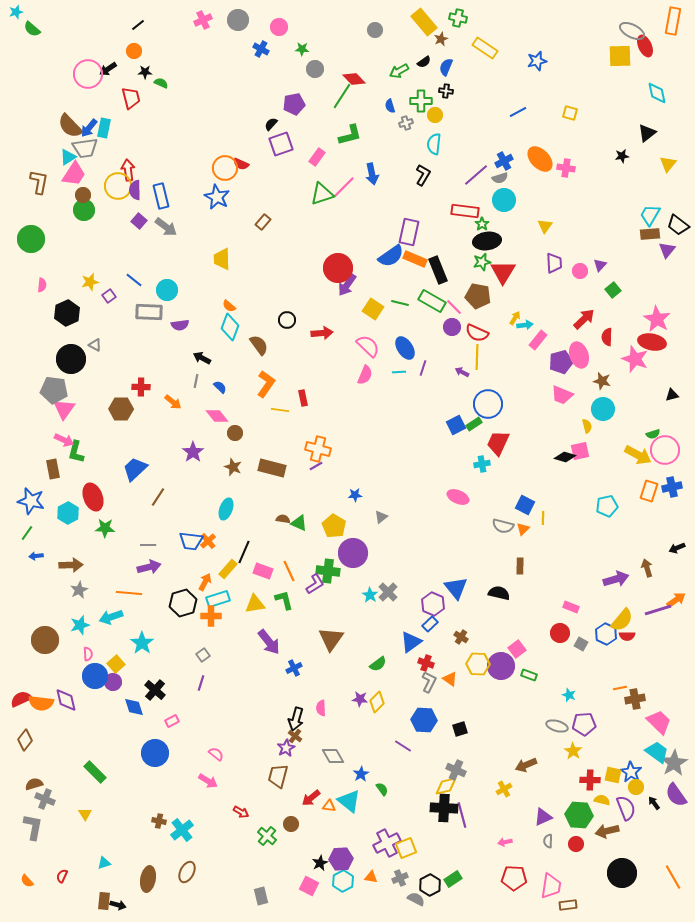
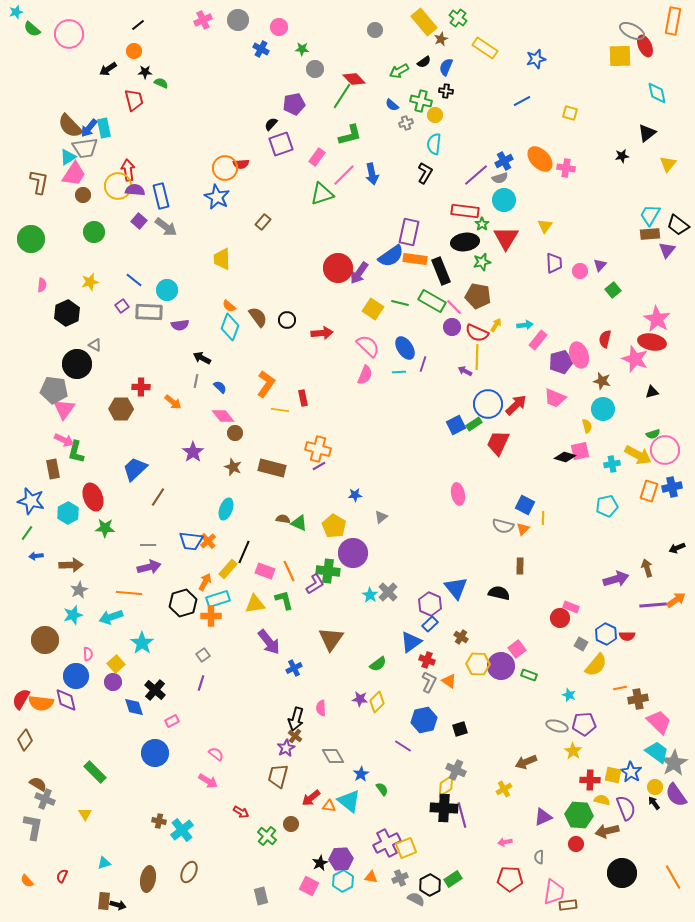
green cross at (458, 18): rotated 24 degrees clockwise
blue star at (537, 61): moved 1 px left, 2 px up
pink circle at (88, 74): moved 19 px left, 40 px up
red trapezoid at (131, 98): moved 3 px right, 2 px down
green cross at (421, 101): rotated 15 degrees clockwise
blue semicircle at (390, 106): moved 2 px right, 1 px up; rotated 32 degrees counterclockwise
blue line at (518, 112): moved 4 px right, 11 px up
cyan rectangle at (104, 128): rotated 24 degrees counterclockwise
red semicircle at (241, 164): rotated 28 degrees counterclockwise
black L-shape at (423, 175): moved 2 px right, 2 px up
pink line at (344, 187): moved 12 px up
purple semicircle at (135, 190): rotated 96 degrees clockwise
green circle at (84, 210): moved 10 px right, 22 px down
black ellipse at (487, 241): moved 22 px left, 1 px down
orange rectangle at (415, 259): rotated 15 degrees counterclockwise
black rectangle at (438, 270): moved 3 px right, 1 px down
red triangle at (503, 272): moved 3 px right, 34 px up
purple arrow at (347, 285): moved 12 px right, 12 px up
purple square at (109, 296): moved 13 px right, 10 px down
yellow arrow at (515, 318): moved 19 px left, 7 px down
red arrow at (584, 319): moved 68 px left, 86 px down
red semicircle at (607, 337): moved 2 px left, 2 px down; rotated 12 degrees clockwise
brown semicircle at (259, 345): moved 1 px left, 28 px up
black circle at (71, 359): moved 6 px right, 5 px down
purple line at (423, 368): moved 4 px up
purple arrow at (462, 372): moved 3 px right, 1 px up
pink trapezoid at (562, 395): moved 7 px left, 3 px down
black triangle at (672, 395): moved 20 px left, 3 px up
pink diamond at (217, 416): moved 6 px right
cyan cross at (482, 464): moved 130 px right
purple line at (316, 466): moved 3 px right
pink ellipse at (458, 497): moved 3 px up; rotated 55 degrees clockwise
pink rectangle at (263, 571): moved 2 px right
purple hexagon at (433, 604): moved 3 px left
purple line at (658, 610): moved 5 px left, 5 px up; rotated 12 degrees clockwise
yellow semicircle at (622, 620): moved 26 px left, 45 px down
cyan star at (80, 625): moved 7 px left, 10 px up
red circle at (560, 633): moved 15 px up
red cross at (426, 663): moved 1 px right, 3 px up
blue circle at (95, 676): moved 19 px left
orange triangle at (450, 679): moved 1 px left, 2 px down
red semicircle at (21, 699): rotated 35 degrees counterclockwise
brown cross at (635, 699): moved 3 px right
blue hexagon at (424, 720): rotated 15 degrees counterclockwise
brown arrow at (526, 765): moved 3 px up
brown semicircle at (34, 784): moved 4 px right; rotated 48 degrees clockwise
yellow diamond at (446, 786): rotated 20 degrees counterclockwise
yellow circle at (636, 787): moved 19 px right
gray semicircle at (548, 841): moved 9 px left, 16 px down
brown ellipse at (187, 872): moved 2 px right
red pentagon at (514, 878): moved 4 px left, 1 px down
pink trapezoid at (551, 886): moved 3 px right, 6 px down
